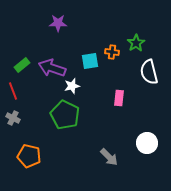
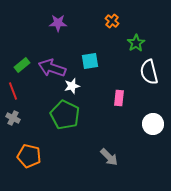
orange cross: moved 31 px up; rotated 32 degrees clockwise
white circle: moved 6 px right, 19 px up
